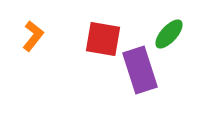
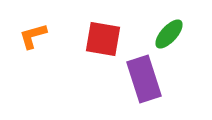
orange L-shape: rotated 144 degrees counterclockwise
purple rectangle: moved 4 px right, 9 px down
